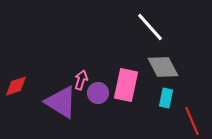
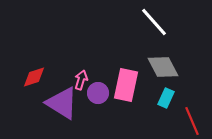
white line: moved 4 px right, 5 px up
red diamond: moved 18 px right, 9 px up
cyan rectangle: rotated 12 degrees clockwise
purple triangle: moved 1 px right, 1 px down
